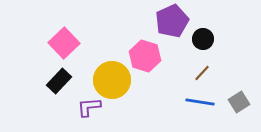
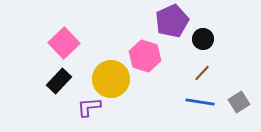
yellow circle: moved 1 px left, 1 px up
